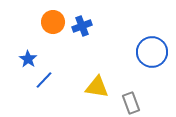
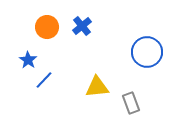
orange circle: moved 6 px left, 5 px down
blue cross: rotated 18 degrees counterclockwise
blue circle: moved 5 px left
blue star: moved 1 px down
yellow triangle: rotated 15 degrees counterclockwise
